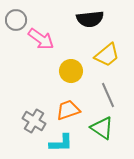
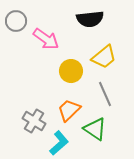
gray circle: moved 1 px down
pink arrow: moved 5 px right
yellow trapezoid: moved 3 px left, 2 px down
gray line: moved 3 px left, 1 px up
orange trapezoid: moved 1 px right; rotated 25 degrees counterclockwise
green triangle: moved 7 px left, 1 px down
cyan L-shape: moved 2 px left; rotated 40 degrees counterclockwise
